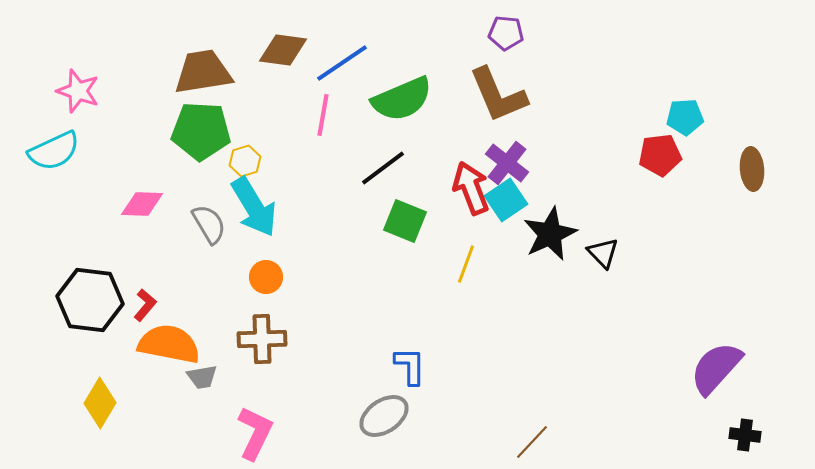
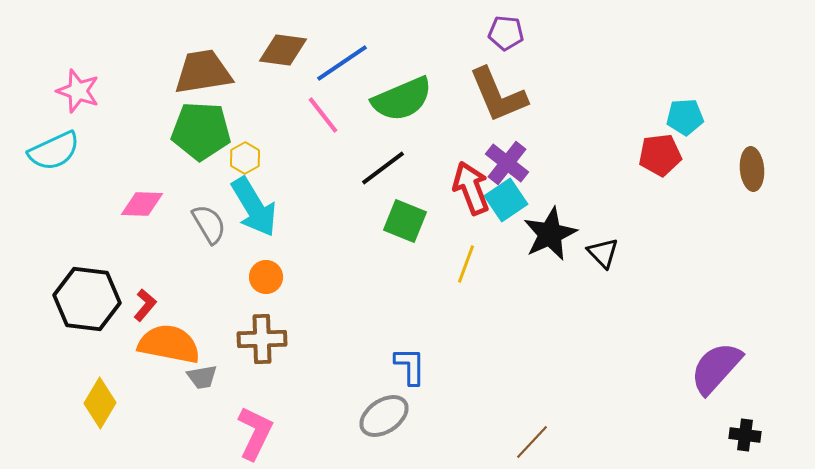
pink line: rotated 48 degrees counterclockwise
yellow hexagon: moved 3 px up; rotated 12 degrees counterclockwise
black hexagon: moved 3 px left, 1 px up
